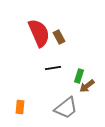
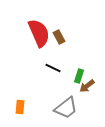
black line: rotated 35 degrees clockwise
